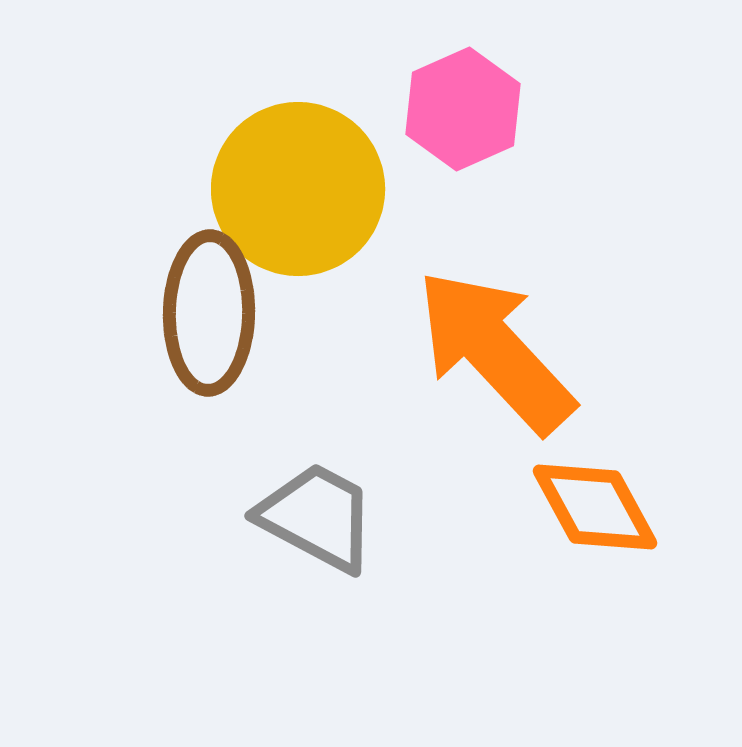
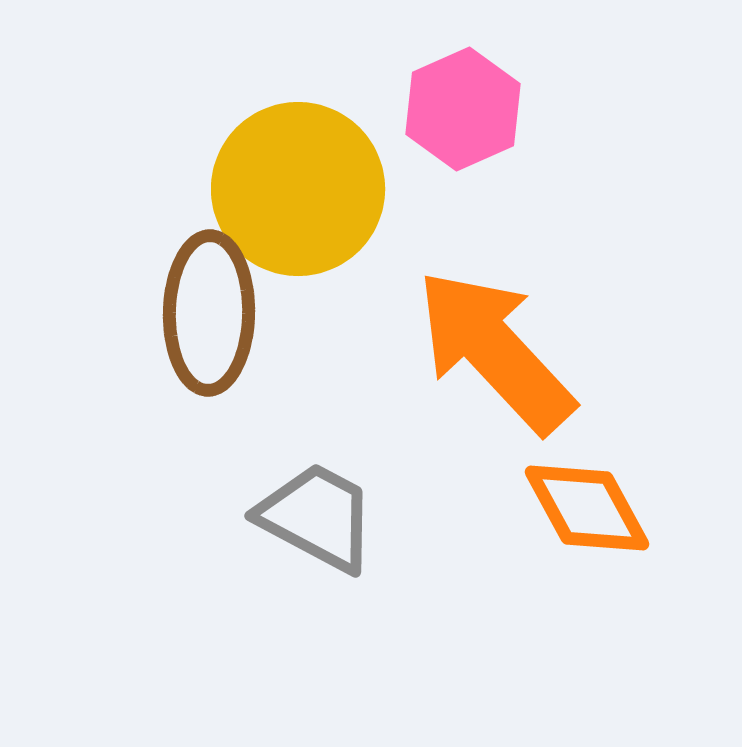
orange diamond: moved 8 px left, 1 px down
